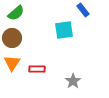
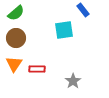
brown circle: moved 4 px right
orange triangle: moved 2 px right, 1 px down
